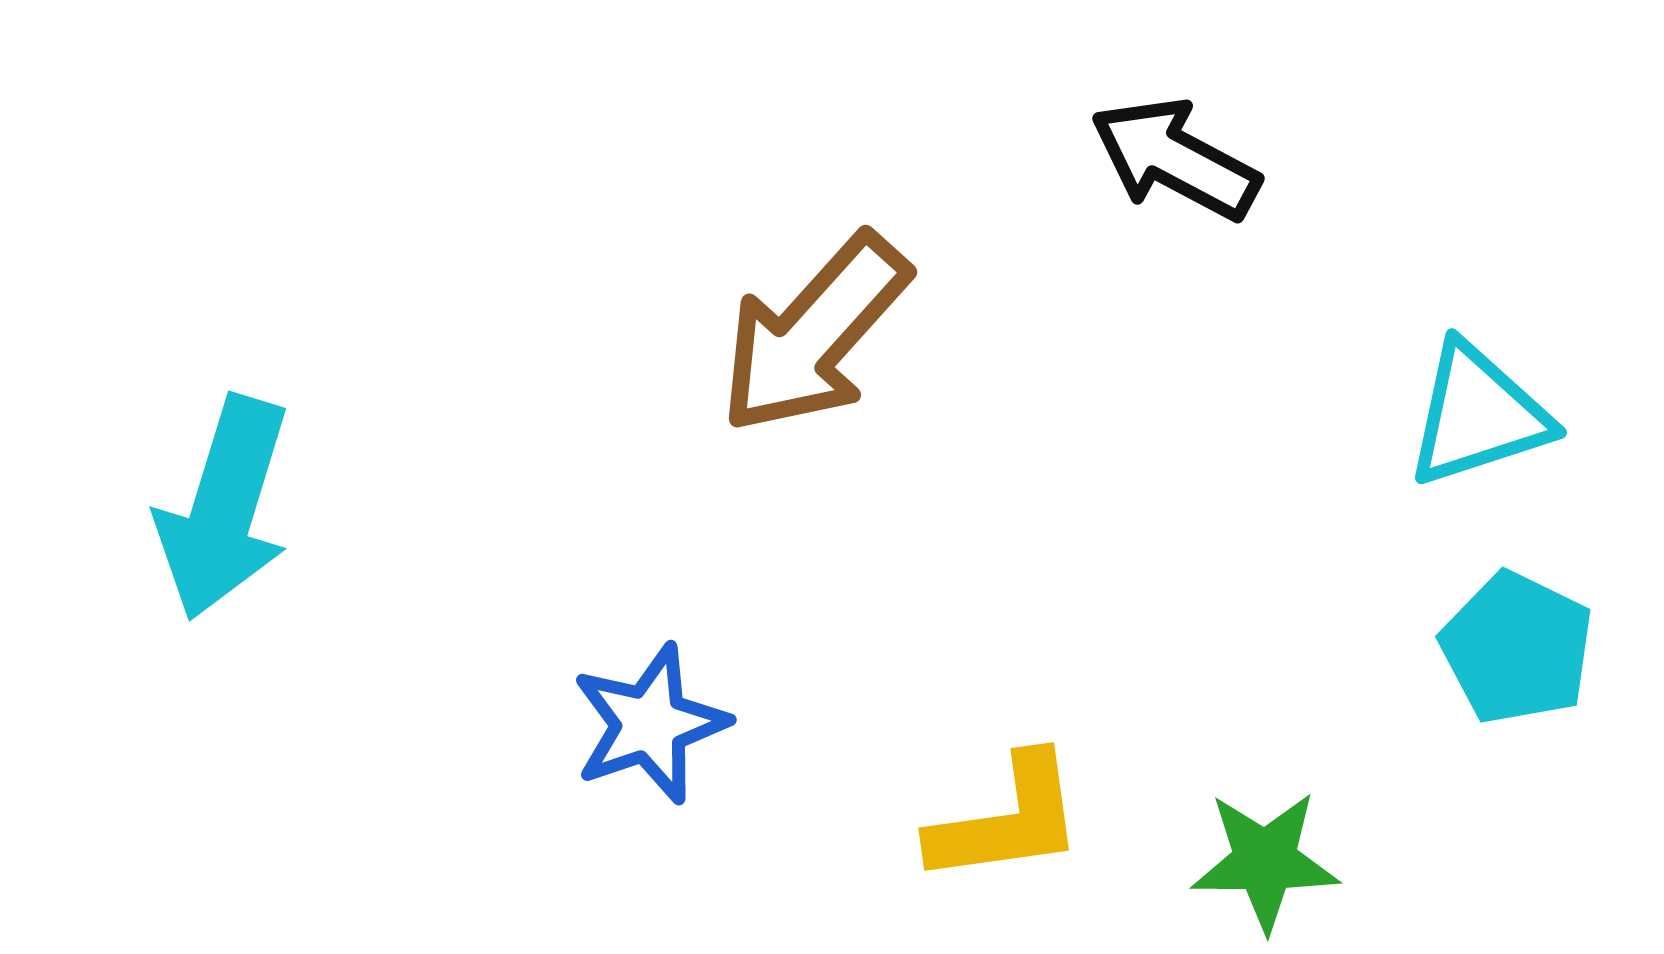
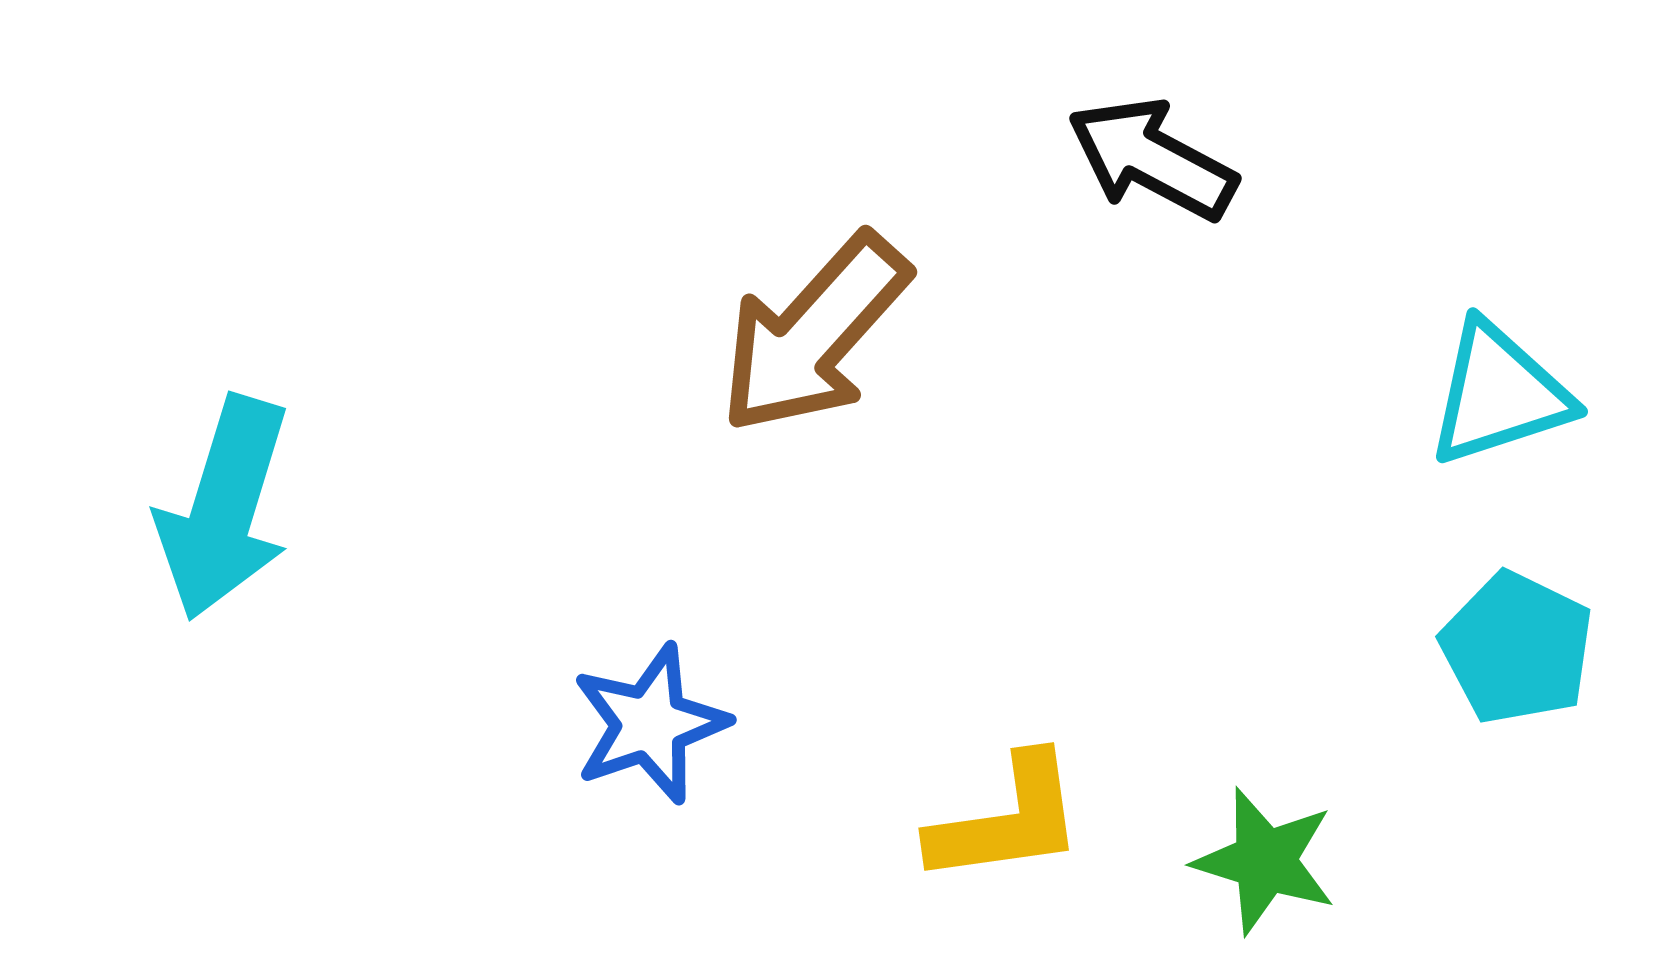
black arrow: moved 23 px left
cyan triangle: moved 21 px right, 21 px up
green star: rotated 17 degrees clockwise
